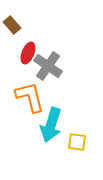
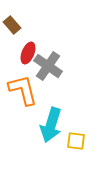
orange L-shape: moved 7 px left, 7 px up
yellow square: moved 1 px left, 1 px up
